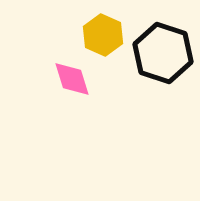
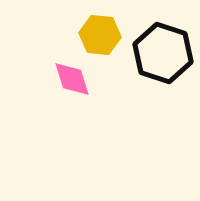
yellow hexagon: moved 3 px left; rotated 18 degrees counterclockwise
